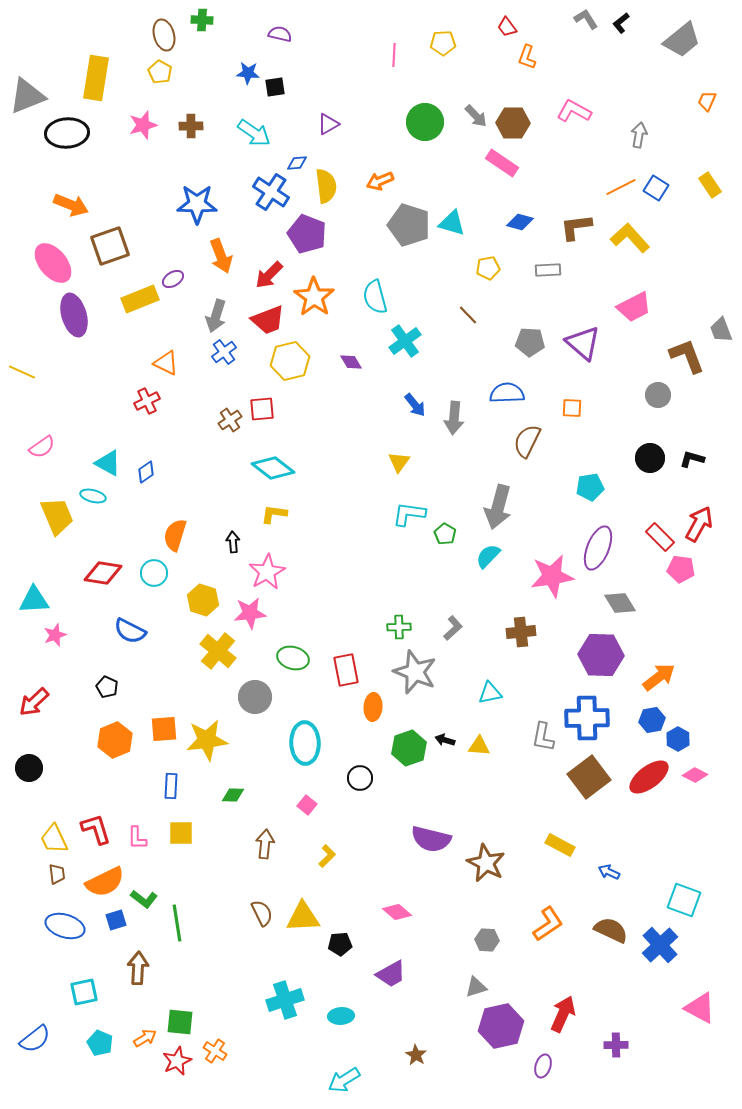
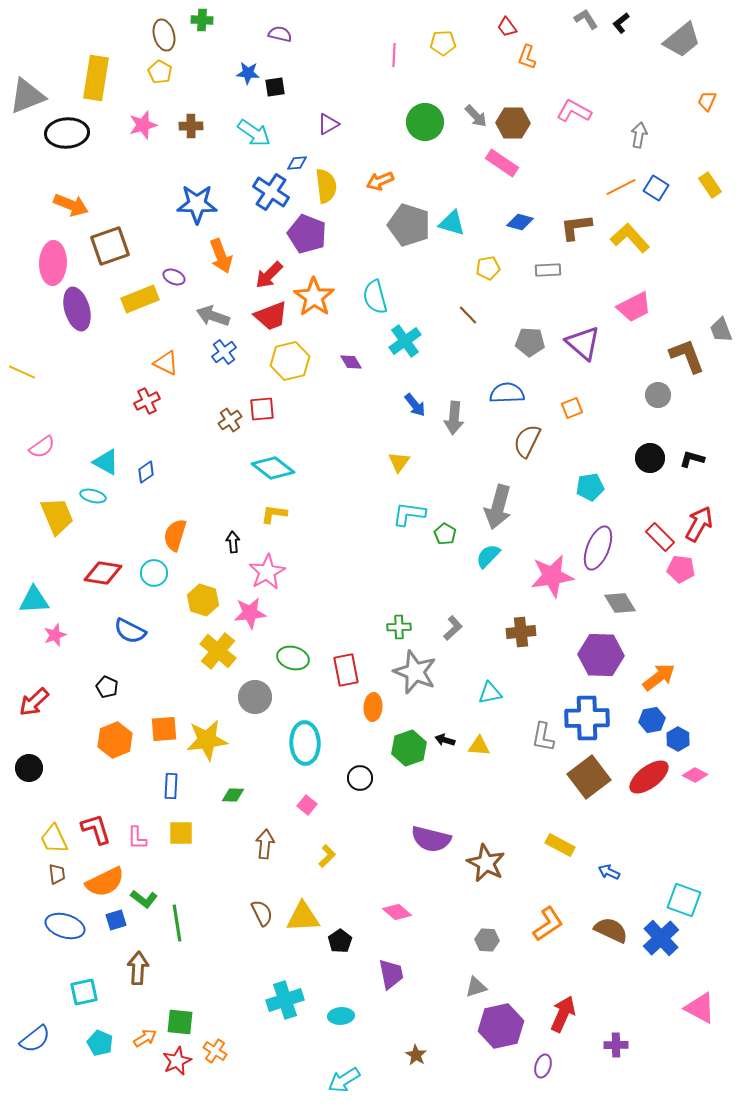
pink ellipse at (53, 263): rotated 42 degrees clockwise
purple ellipse at (173, 279): moved 1 px right, 2 px up; rotated 55 degrees clockwise
purple ellipse at (74, 315): moved 3 px right, 6 px up
gray arrow at (216, 316): moved 3 px left; rotated 92 degrees clockwise
red trapezoid at (268, 320): moved 3 px right, 4 px up
orange square at (572, 408): rotated 25 degrees counterclockwise
cyan triangle at (108, 463): moved 2 px left, 1 px up
black pentagon at (340, 944): moved 3 px up; rotated 30 degrees counterclockwise
blue cross at (660, 945): moved 1 px right, 7 px up
purple trapezoid at (391, 974): rotated 72 degrees counterclockwise
